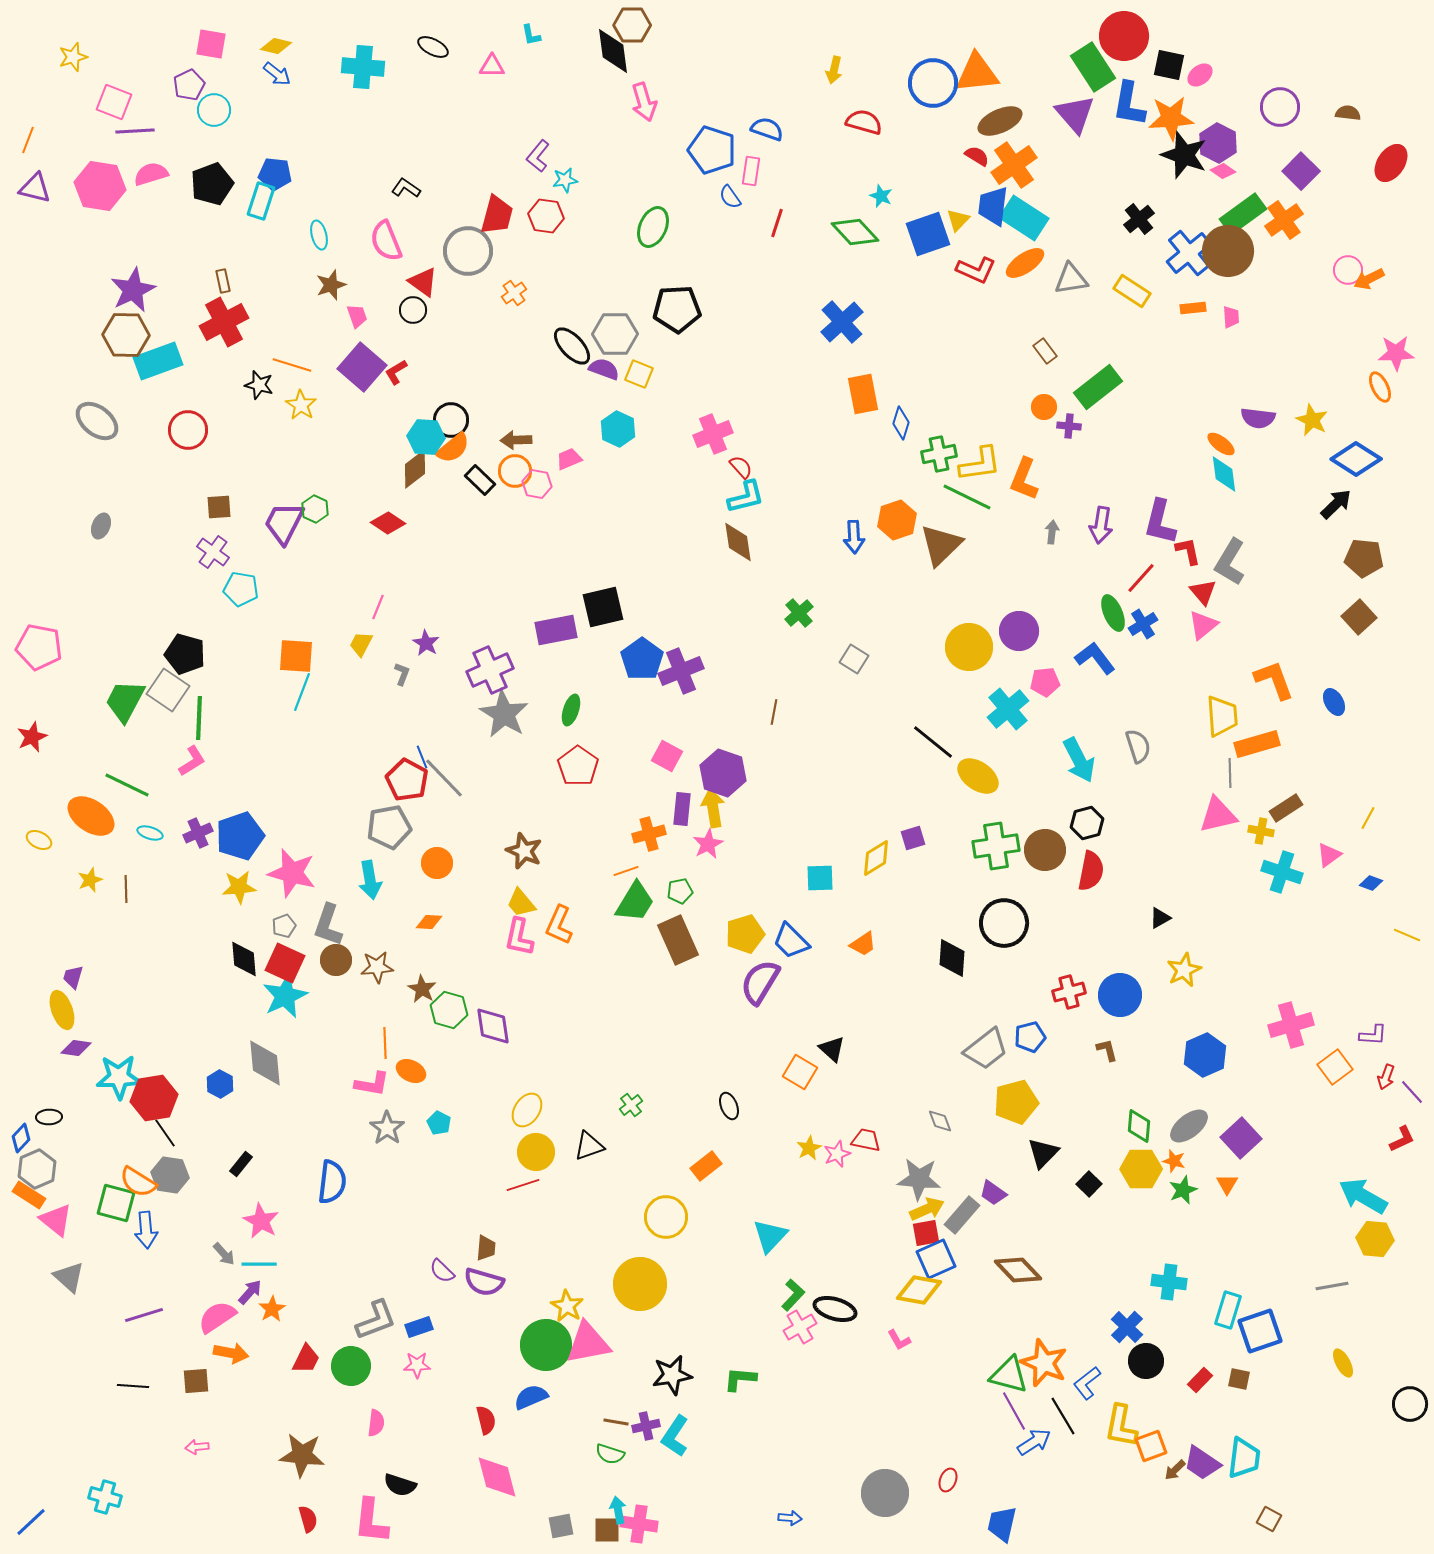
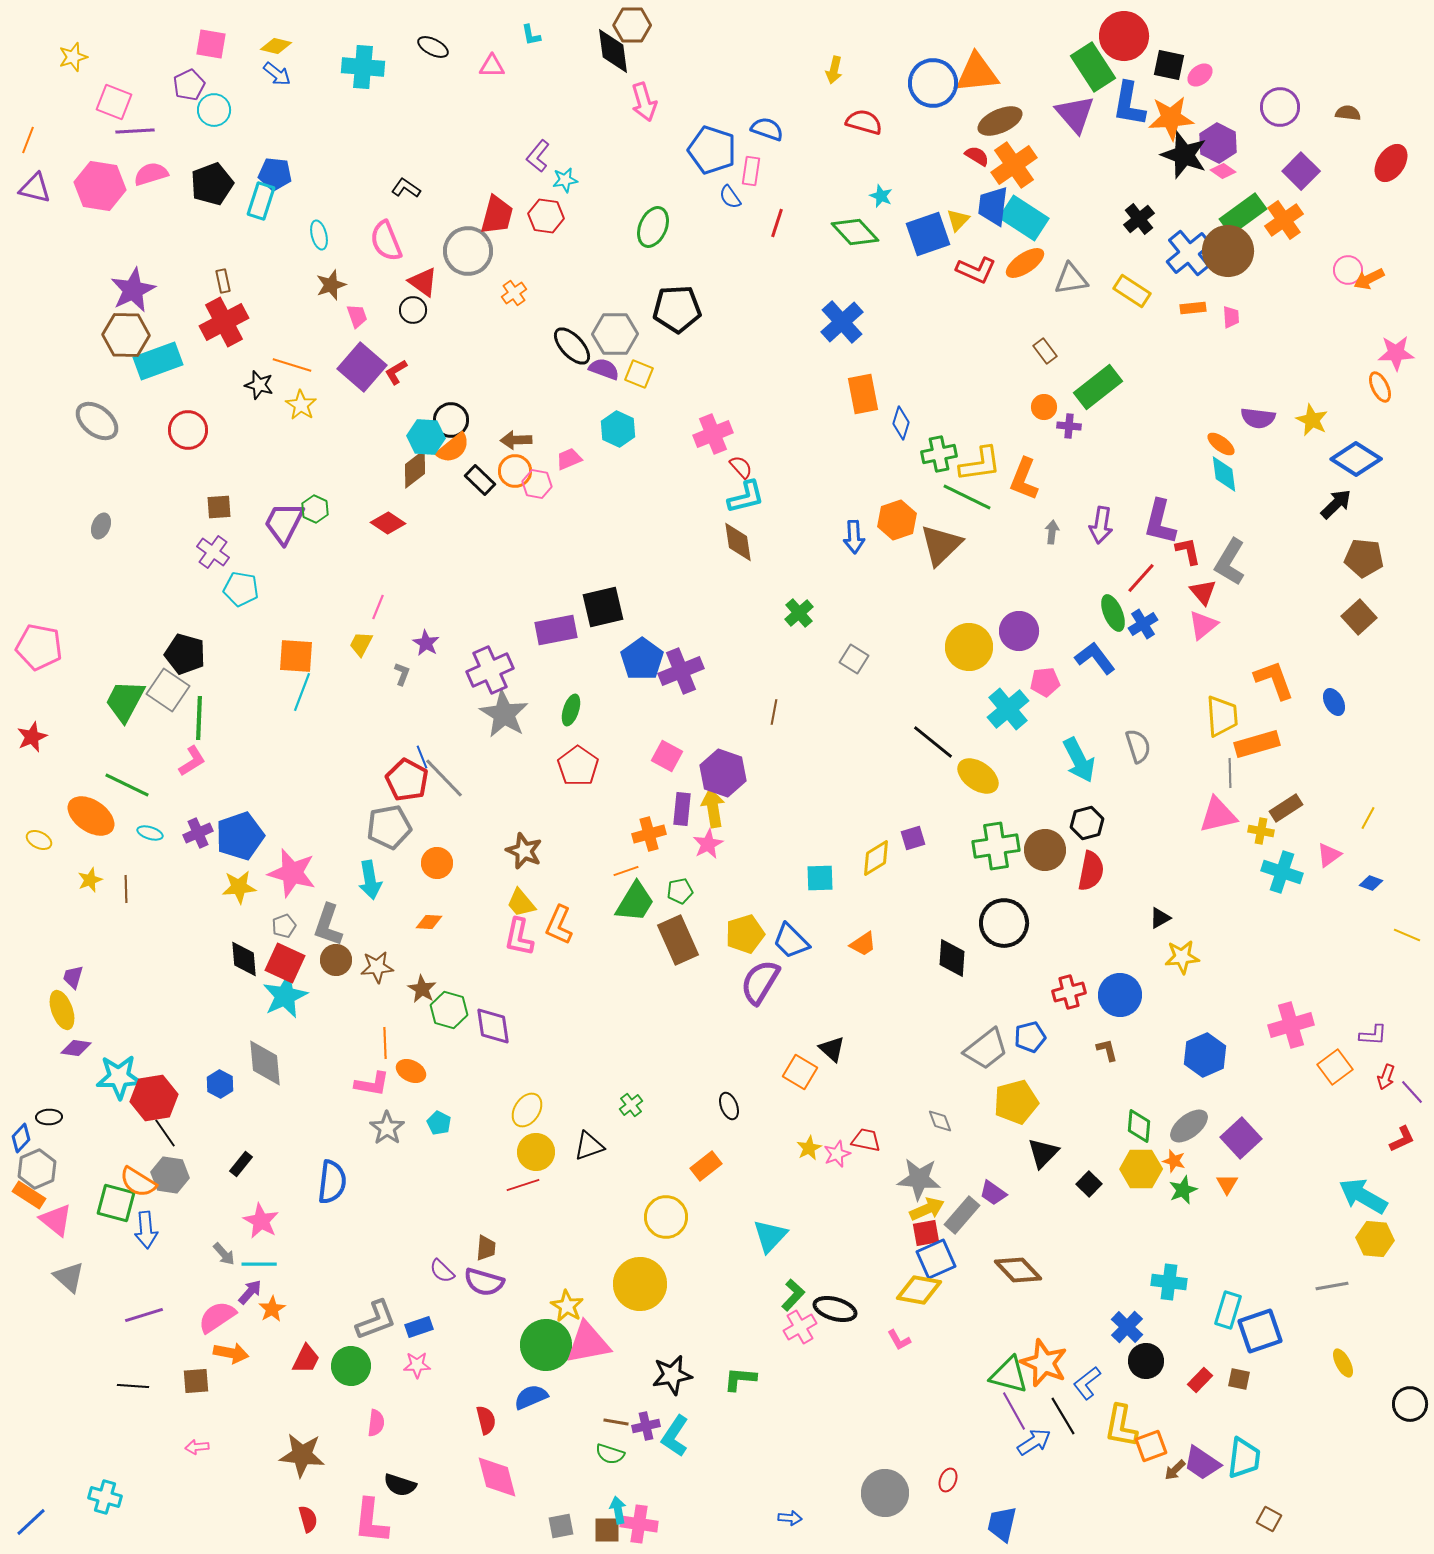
yellow star at (1184, 970): moved 2 px left, 13 px up; rotated 20 degrees clockwise
